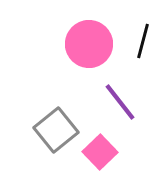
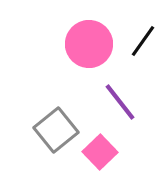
black line: rotated 20 degrees clockwise
